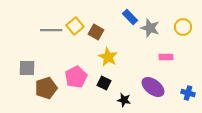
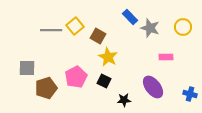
brown square: moved 2 px right, 4 px down
black square: moved 2 px up
purple ellipse: rotated 15 degrees clockwise
blue cross: moved 2 px right, 1 px down
black star: rotated 16 degrees counterclockwise
